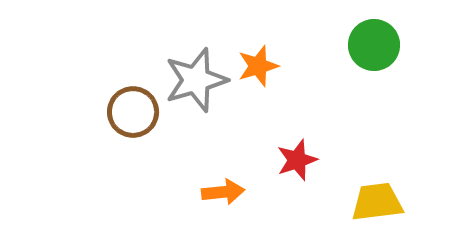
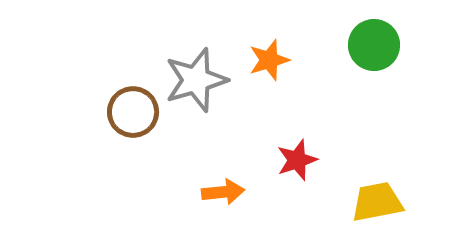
orange star: moved 11 px right, 6 px up
yellow trapezoid: rotated 4 degrees counterclockwise
